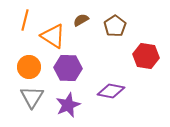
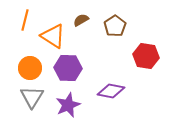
orange circle: moved 1 px right, 1 px down
